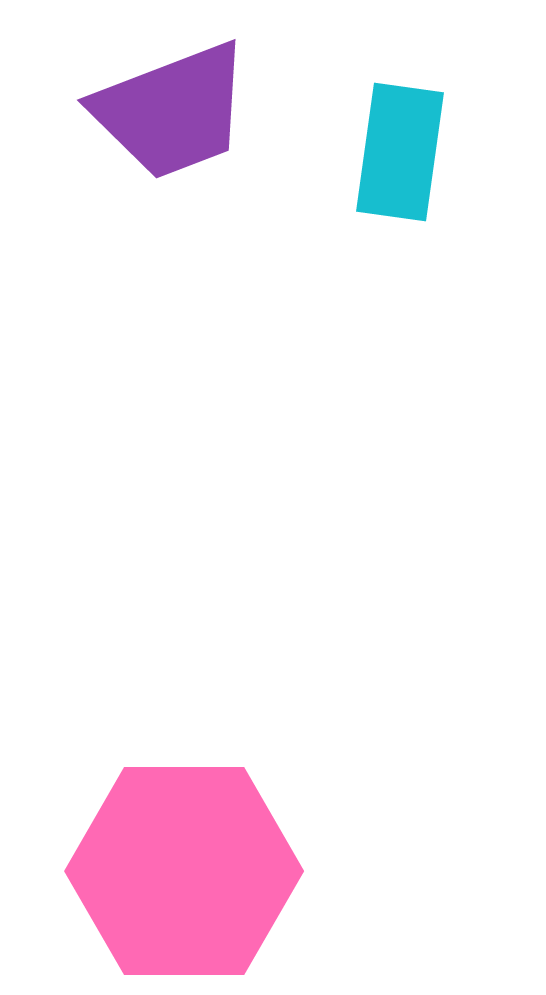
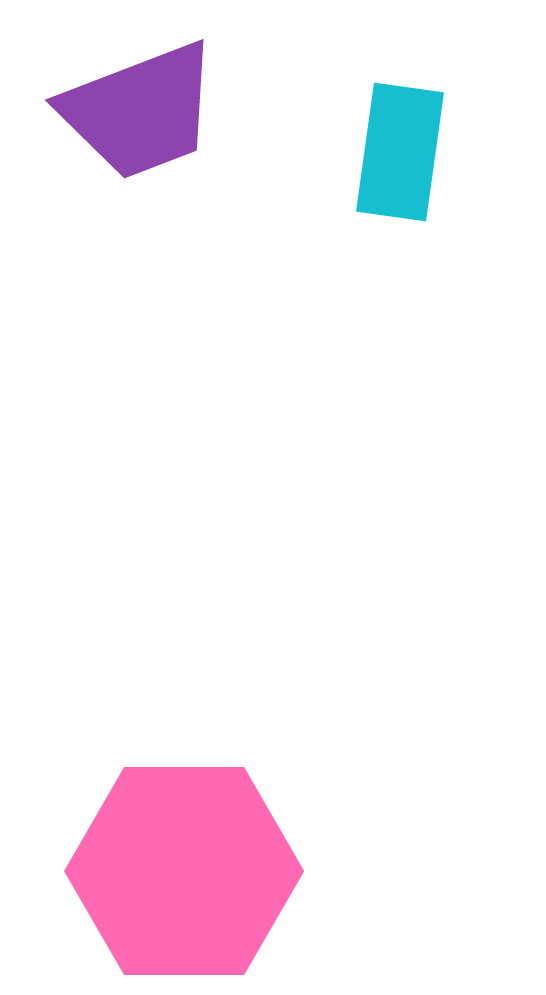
purple trapezoid: moved 32 px left
